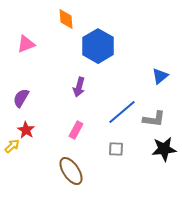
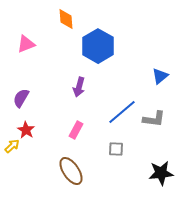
black star: moved 3 px left, 24 px down
